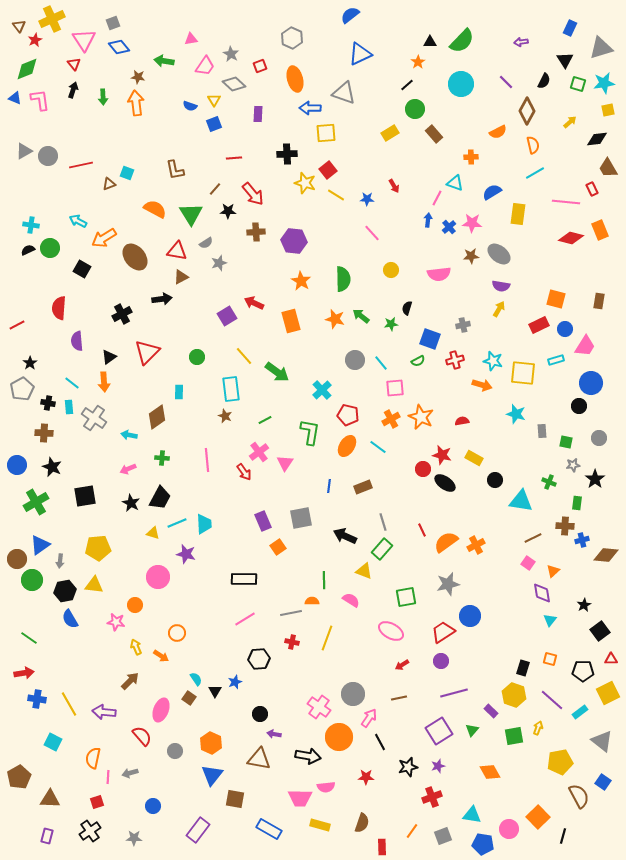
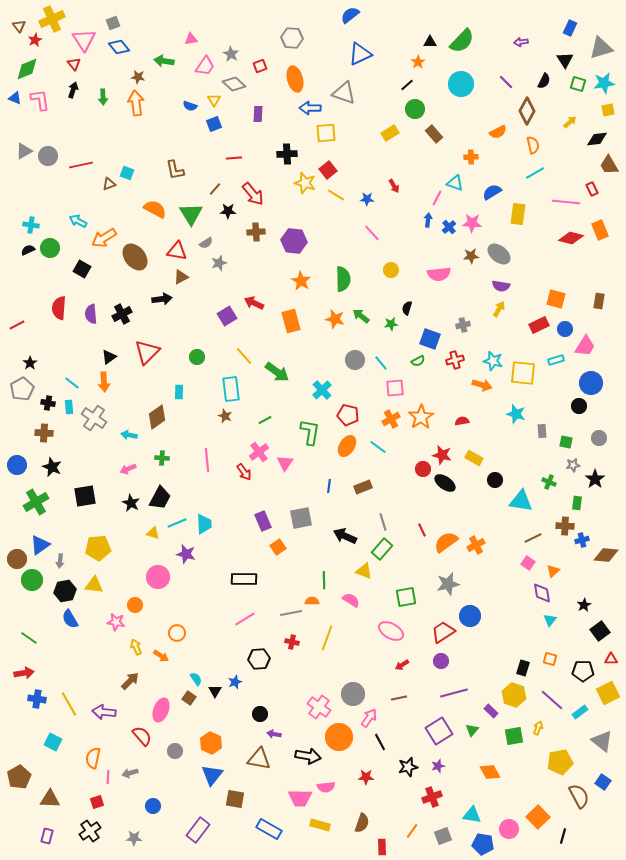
gray hexagon at (292, 38): rotated 20 degrees counterclockwise
brown trapezoid at (608, 168): moved 1 px right, 3 px up
purple semicircle at (77, 341): moved 14 px right, 27 px up
orange star at (421, 417): rotated 15 degrees clockwise
